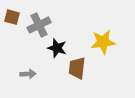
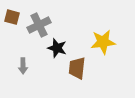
gray arrow: moved 5 px left, 8 px up; rotated 91 degrees clockwise
